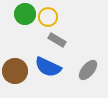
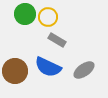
gray ellipse: moved 4 px left; rotated 15 degrees clockwise
